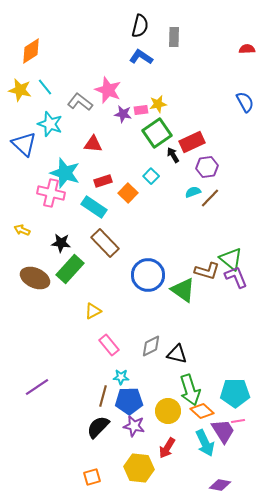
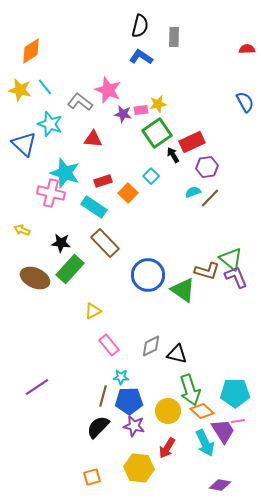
red triangle at (93, 144): moved 5 px up
